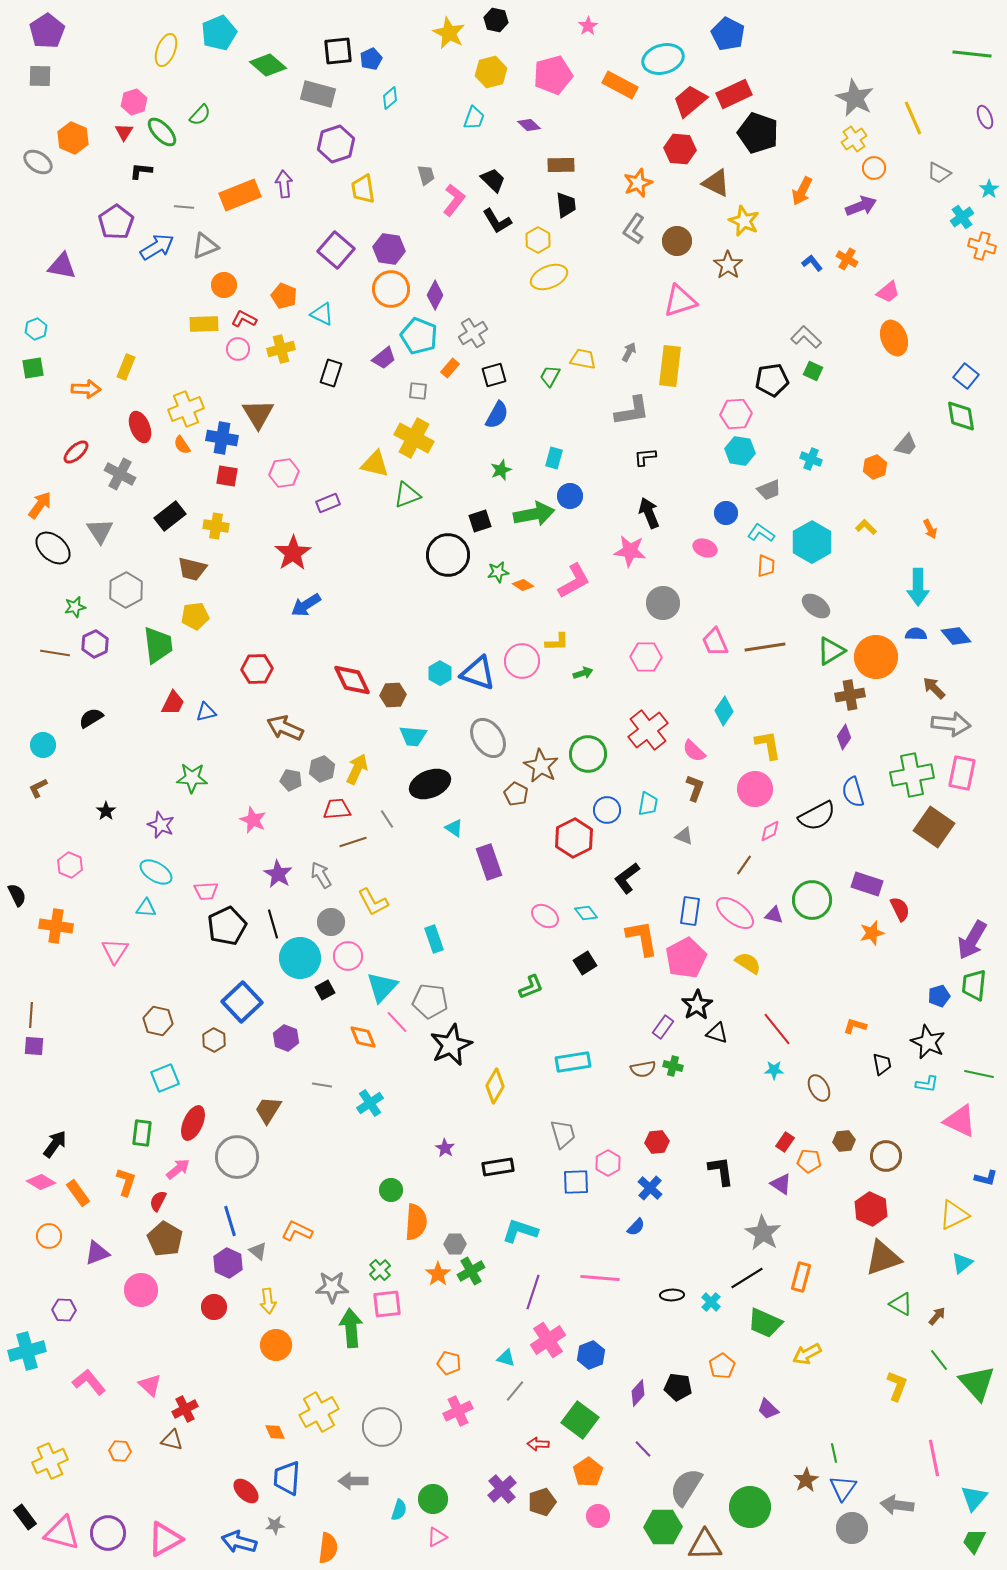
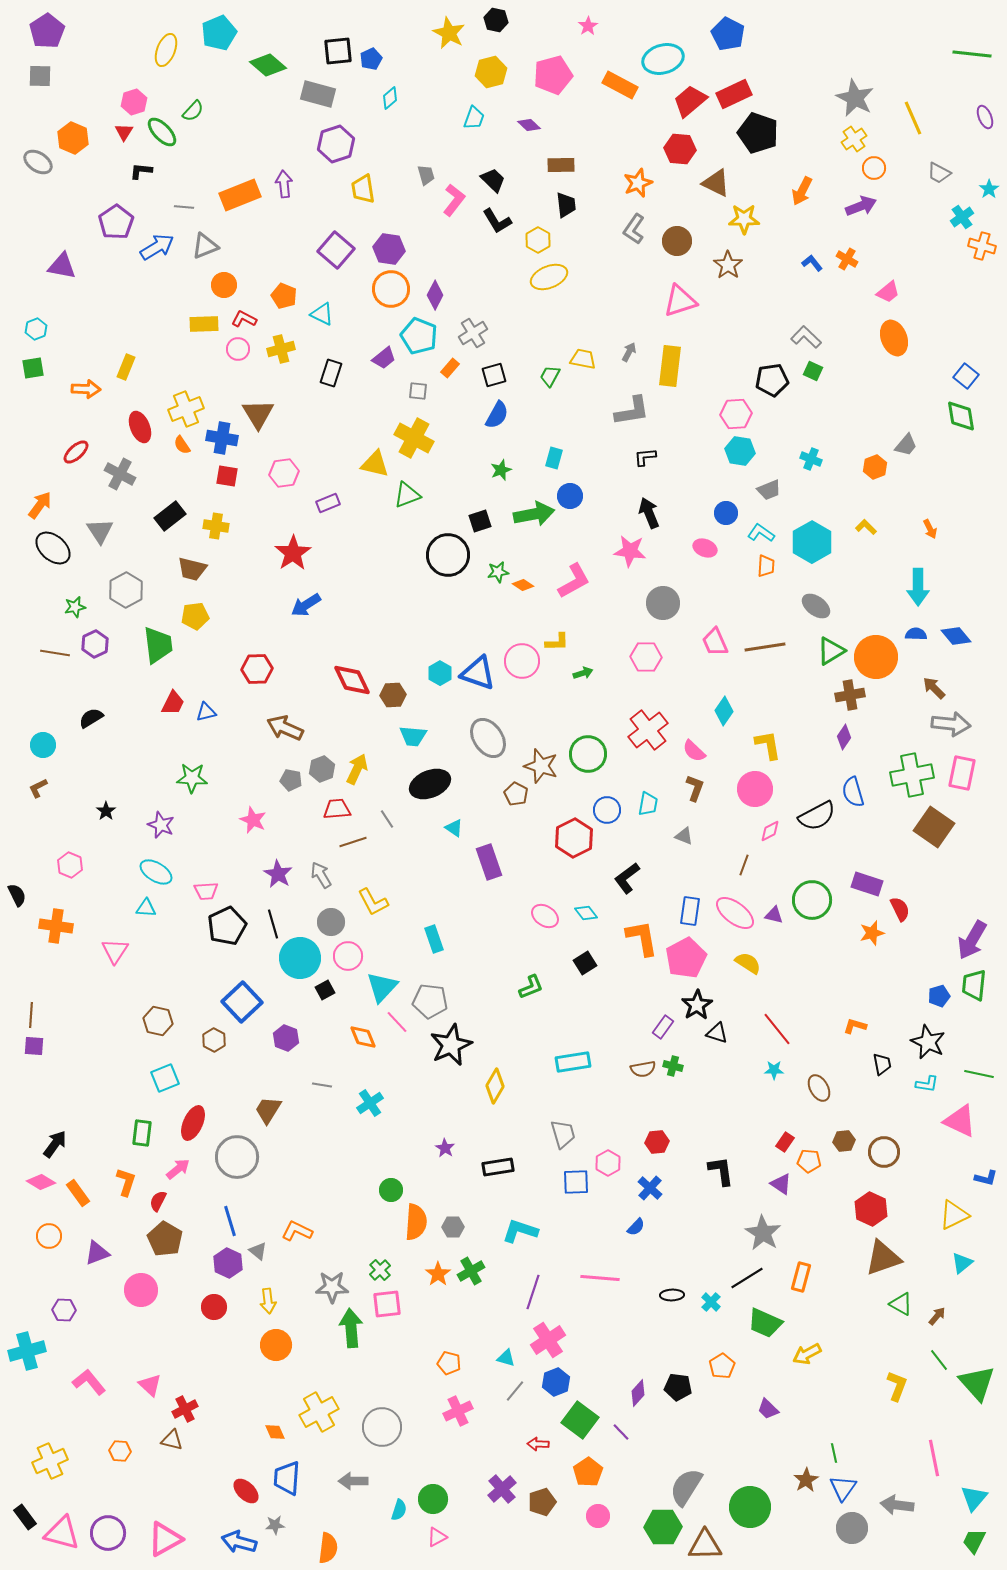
green semicircle at (200, 115): moved 7 px left, 4 px up
yellow star at (744, 221): moved 2 px up; rotated 24 degrees counterclockwise
brown star at (541, 766): rotated 12 degrees counterclockwise
brown line at (744, 865): rotated 15 degrees counterclockwise
brown circle at (886, 1156): moved 2 px left, 4 px up
gray hexagon at (455, 1244): moved 2 px left, 17 px up
blue hexagon at (591, 1355): moved 35 px left, 27 px down
purple line at (643, 1449): moved 22 px left, 17 px up
